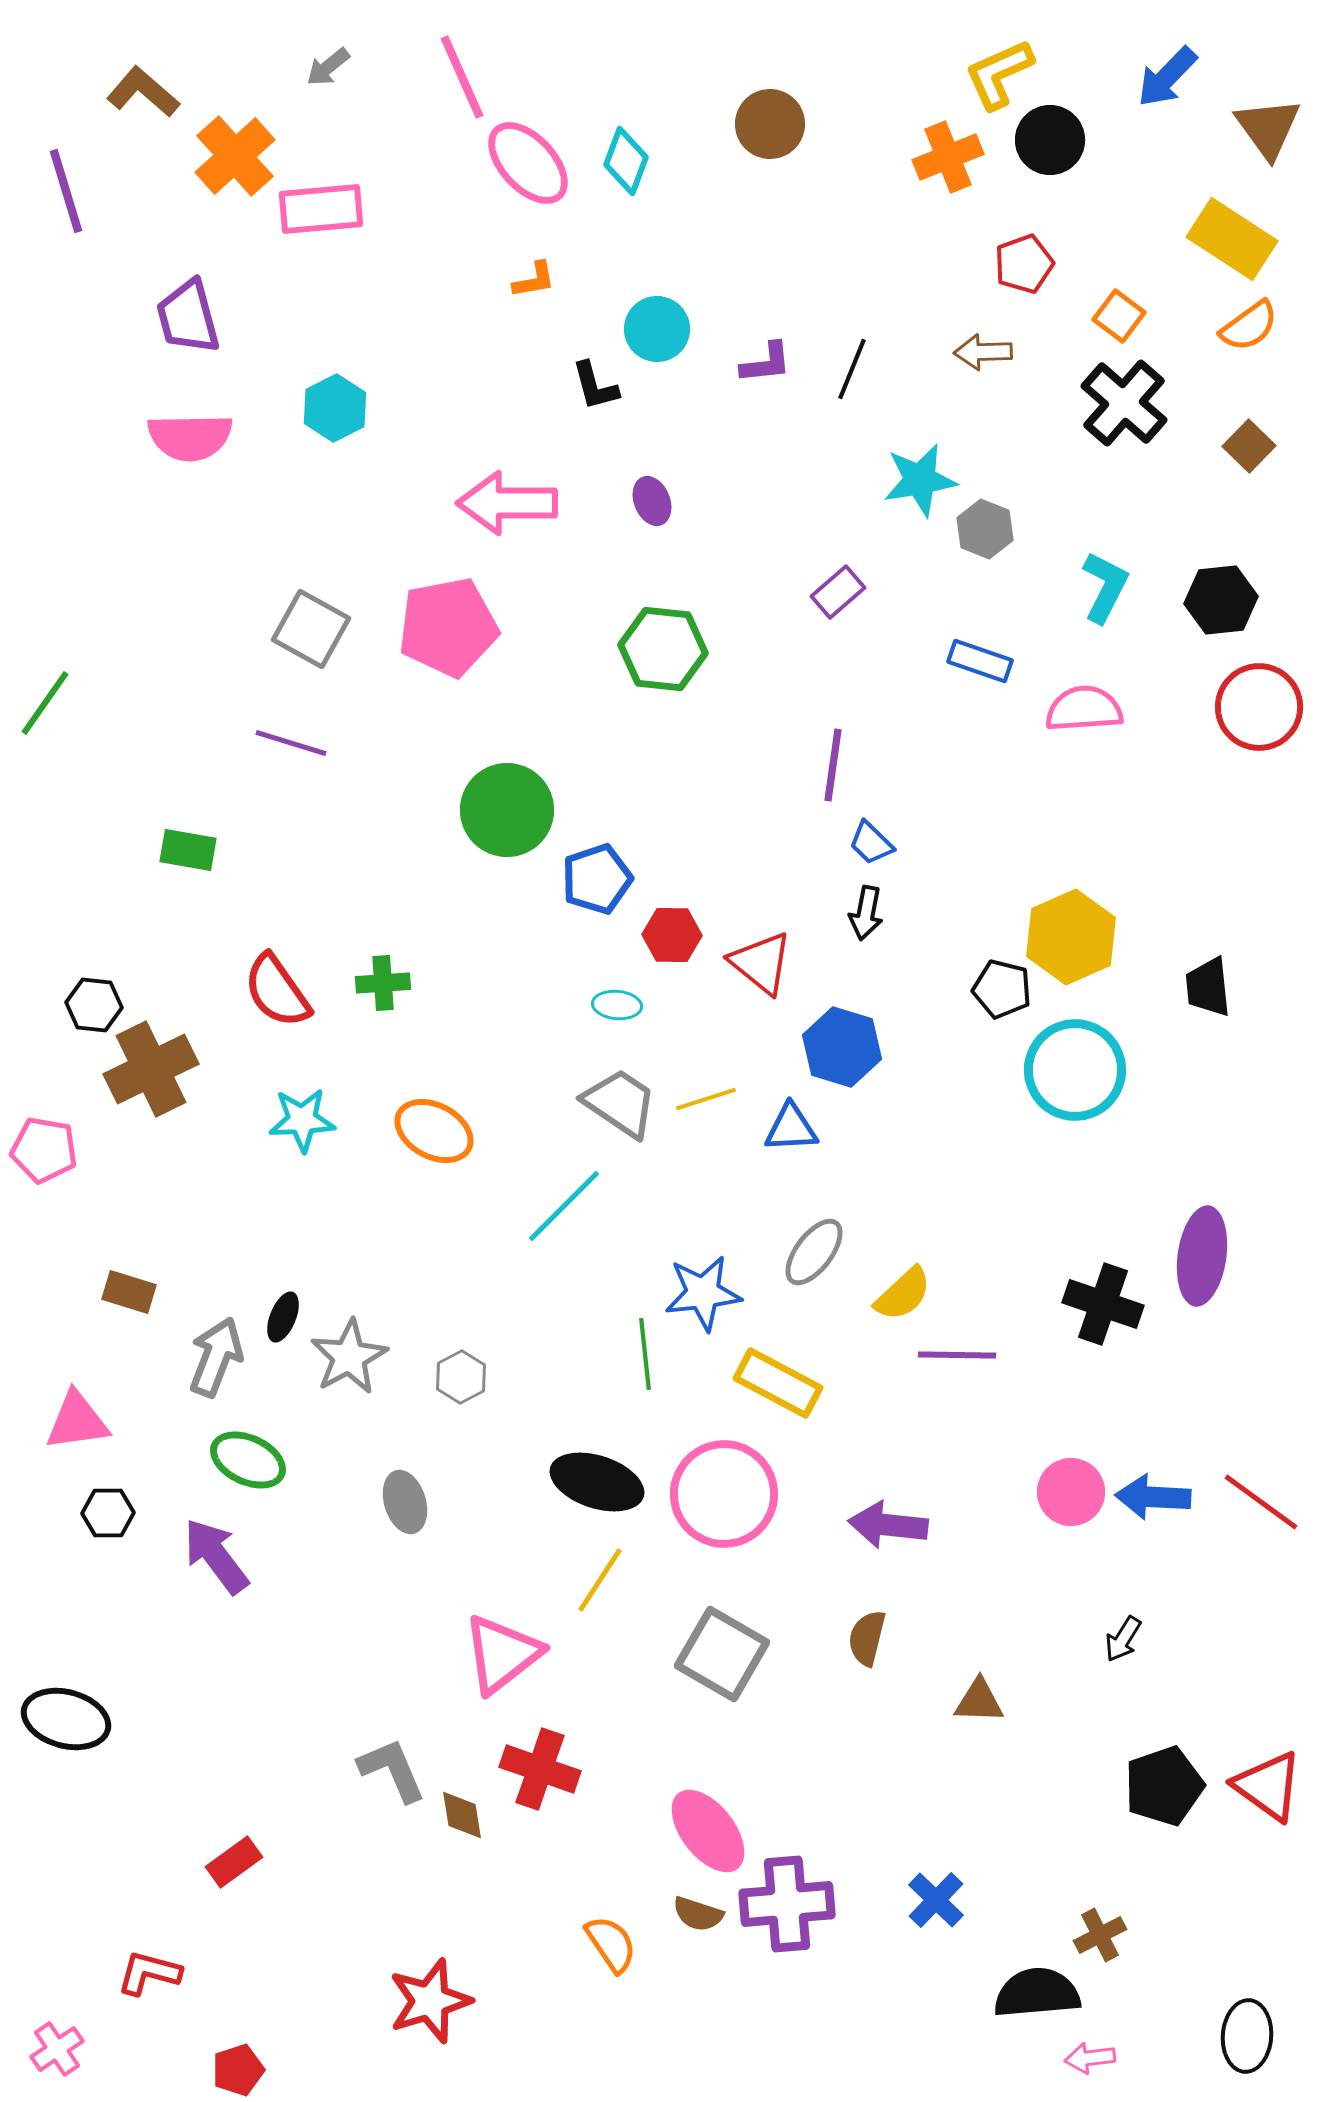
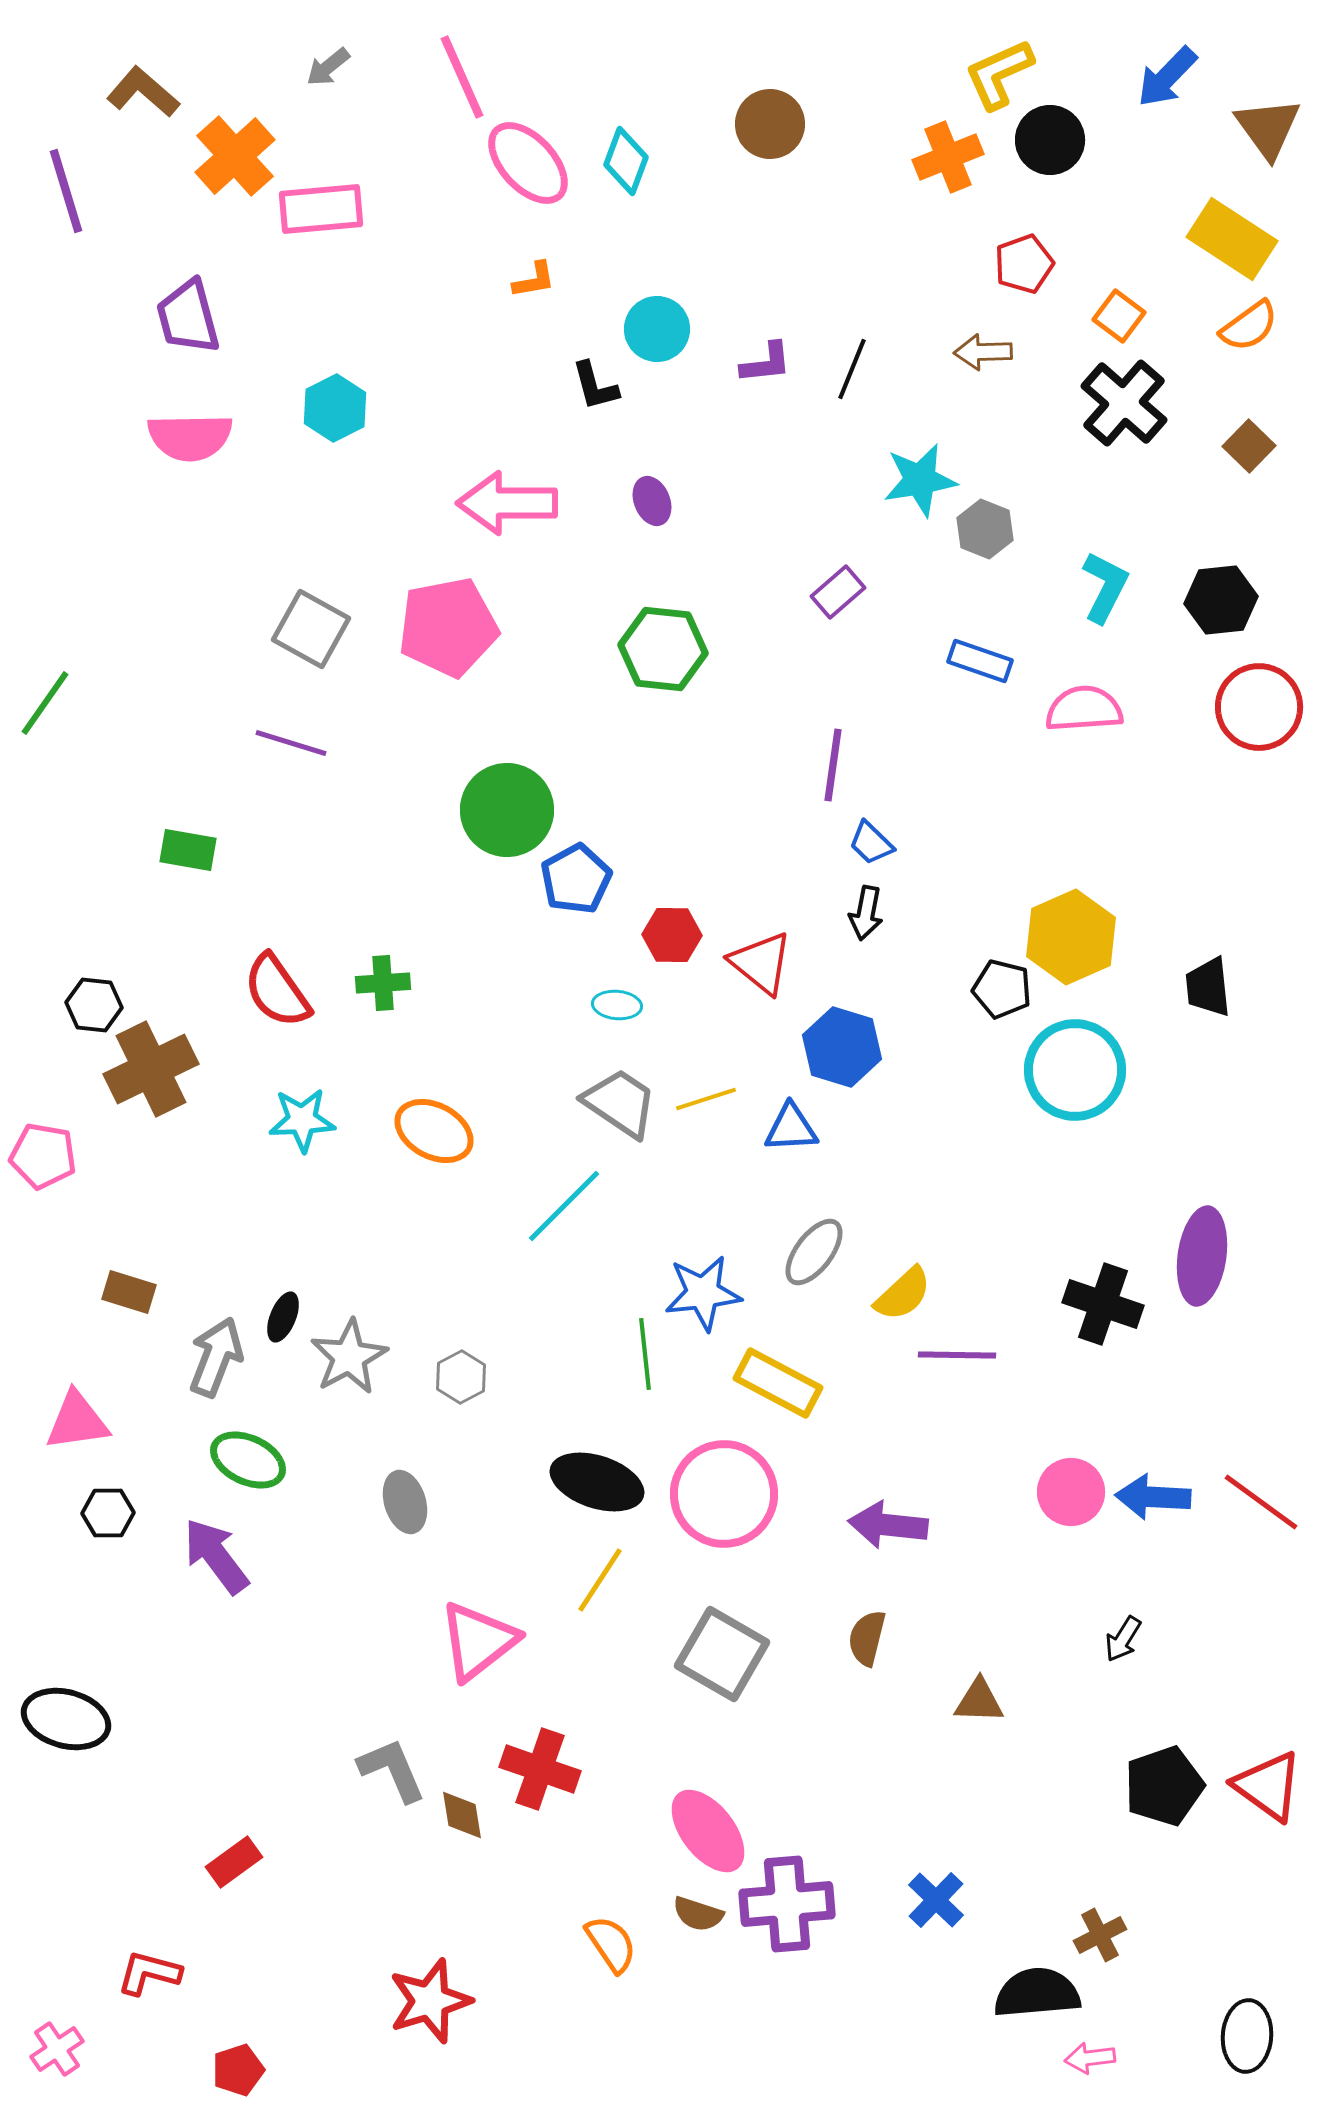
blue pentagon at (597, 879): moved 21 px left; rotated 10 degrees counterclockwise
pink pentagon at (44, 1150): moved 1 px left, 6 px down
pink triangle at (502, 1654): moved 24 px left, 13 px up
